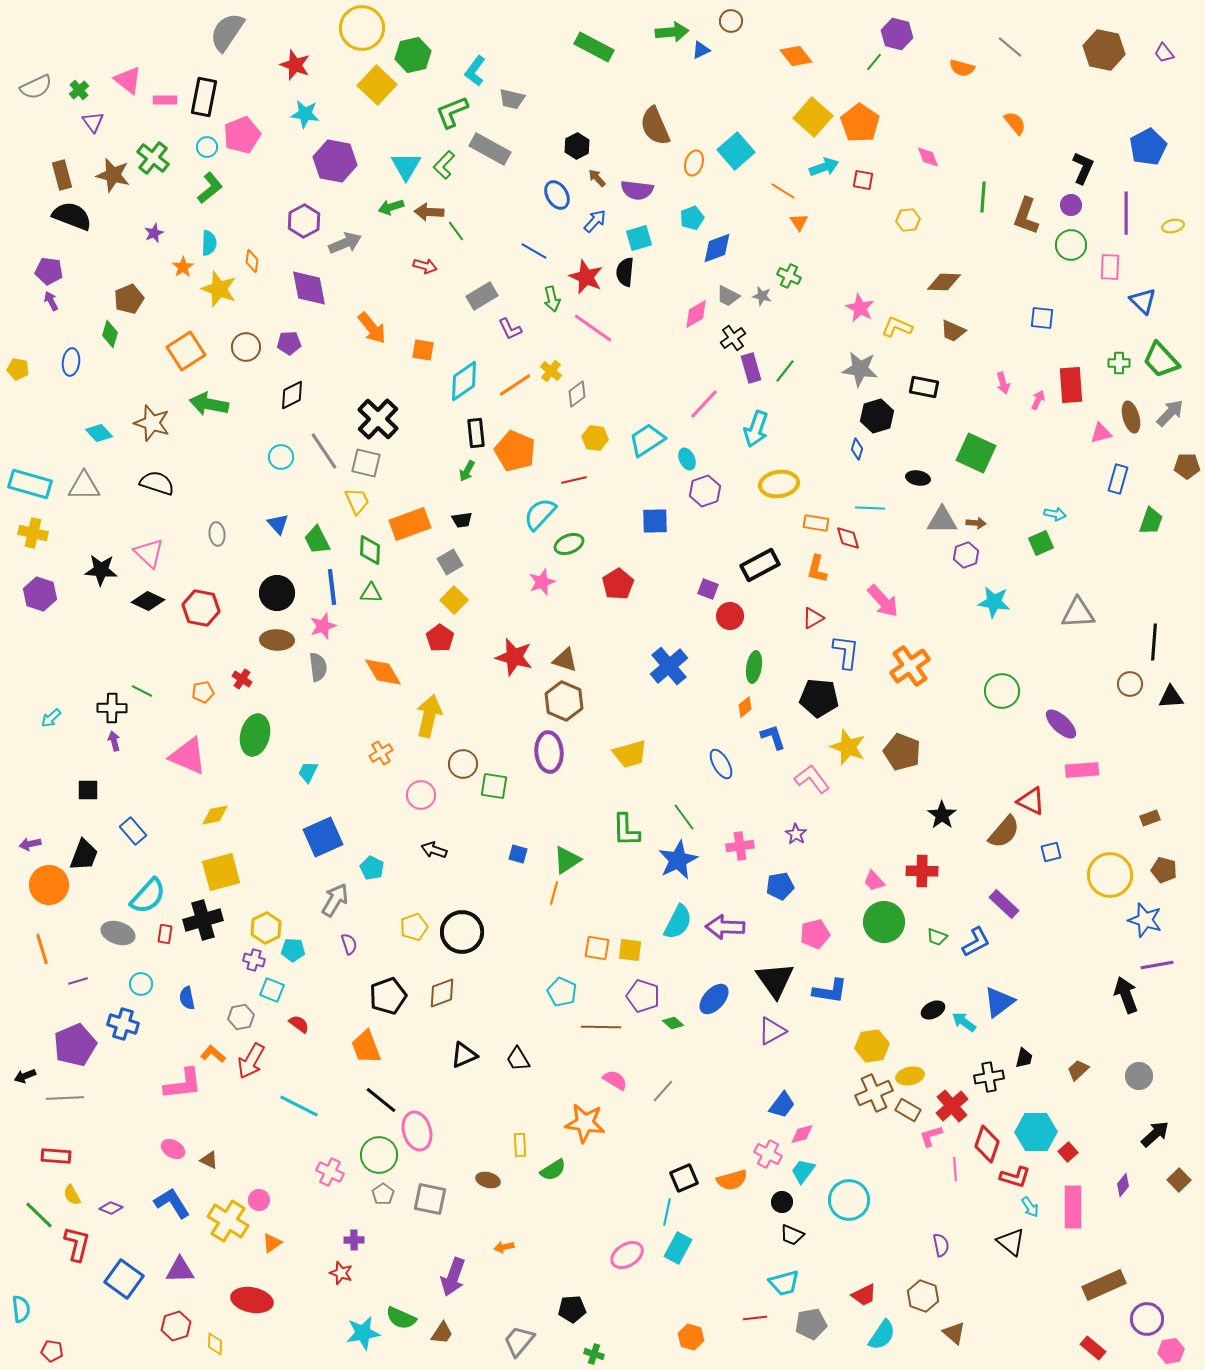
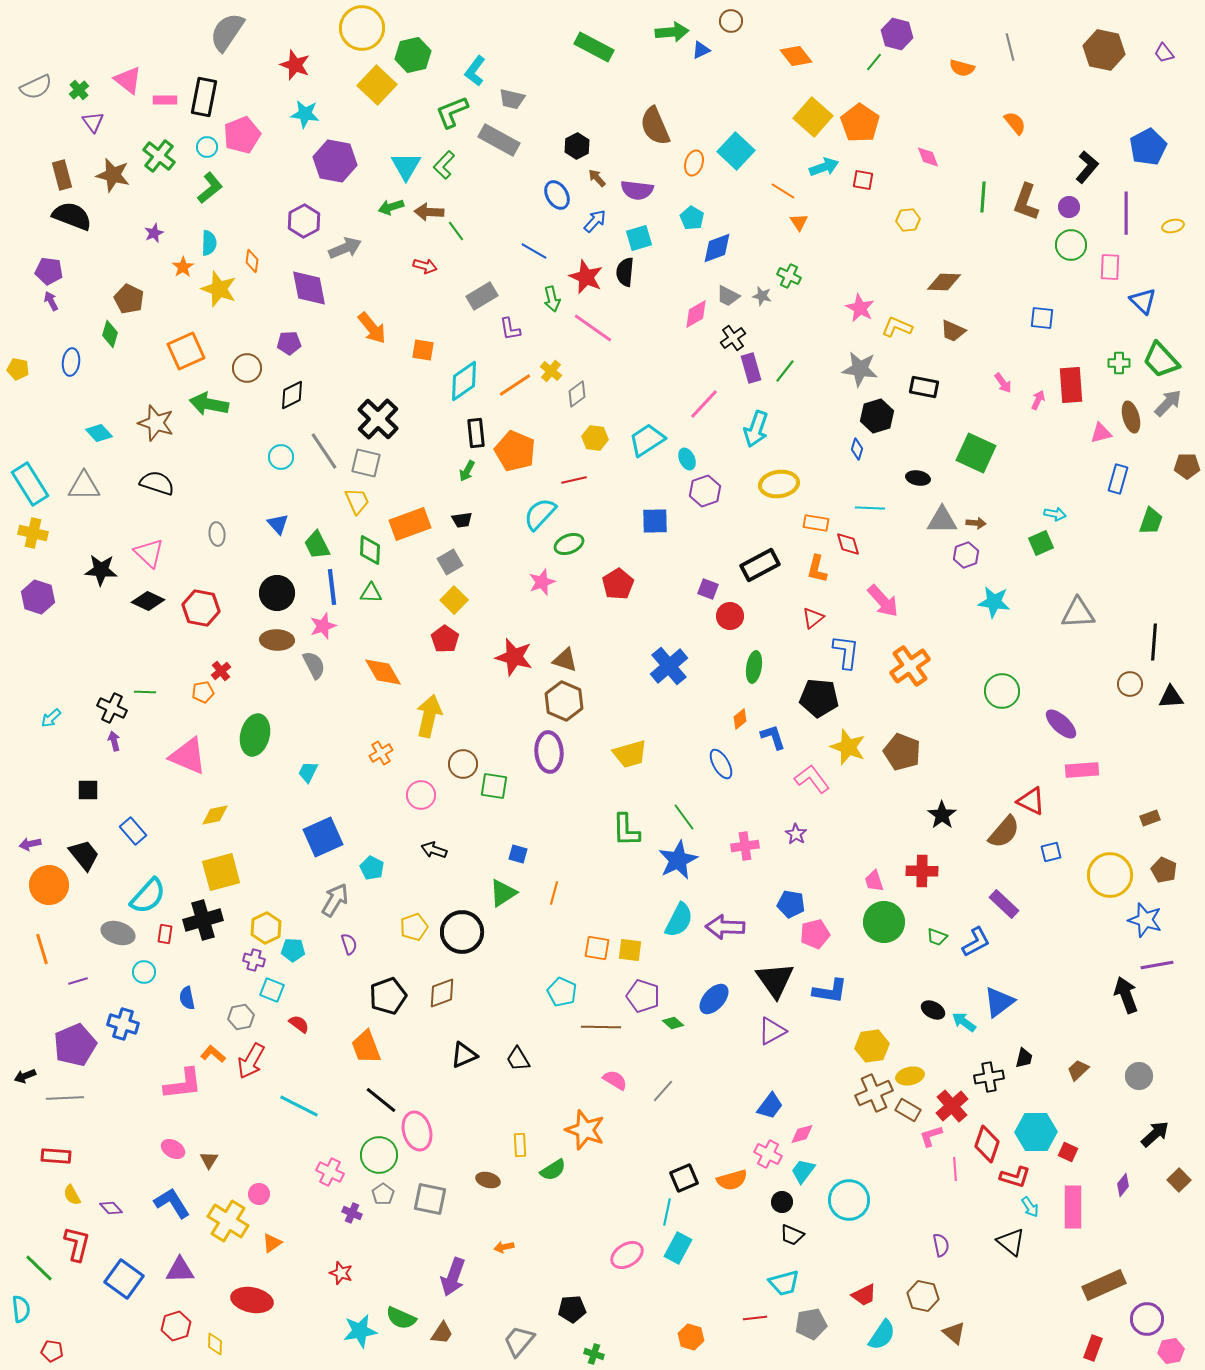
gray line at (1010, 47): rotated 36 degrees clockwise
gray rectangle at (490, 149): moved 9 px right, 9 px up
cyan square at (736, 151): rotated 6 degrees counterclockwise
green cross at (153, 158): moved 6 px right, 2 px up
black L-shape at (1083, 168): moved 4 px right, 1 px up; rotated 16 degrees clockwise
purple circle at (1071, 205): moved 2 px left, 2 px down
brown L-shape at (1026, 216): moved 14 px up
cyan pentagon at (692, 218): rotated 20 degrees counterclockwise
gray arrow at (345, 243): moved 5 px down
brown pentagon at (129, 299): rotated 24 degrees counterclockwise
purple L-shape at (510, 329): rotated 15 degrees clockwise
brown circle at (246, 347): moved 1 px right, 21 px down
orange square at (186, 351): rotated 9 degrees clockwise
pink arrow at (1003, 383): rotated 20 degrees counterclockwise
gray arrow at (1170, 413): moved 2 px left, 10 px up
brown star at (152, 423): moved 4 px right
cyan rectangle at (30, 484): rotated 42 degrees clockwise
red diamond at (848, 538): moved 6 px down
green trapezoid at (317, 540): moved 5 px down
purple hexagon at (40, 594): moved 2 px left, 3 px down
red triangle at (813, 618): rotated 10 degrees counterclockwise
red pentagon at (440, 638): moved 5 px right, 1 px down
gray semicircle at (318, 667): moved 4 px left, 2 px up; rotated 20 degrees counterclockwise
red cross at (242, 679): moved 21 px left, 8 px up; rotated 18 degrees clockwise
green line at (142, 691): moved 3 px right, 1 px down; rotated 25 degrees counterclockwise
orange diamond at (745, 707): moved 5 px left, 12 px down
black cross at (112, 708): rotated 24 degrees clockwise
pink cross at (740, 846): moved 5 px right
black trapezoid at (84, 855): rotated 60 degrees counterclockwise
green triangle at (567, 860): moved 64 px left, 33 px down
brown pentagon at (1164, 870): rotated 10 degrees clockwise
pink trapezoid at (874, 881): rotated 25 degrees clockwise
blue pentagon at (780, 886): moved 11 px right, 18 px down; rotated 20 degrees clockwise
cyan semicircle at (678, 922): moved 1 px right, 2 px up
cyan circle at (141, 984): moved 3 px right, 12 px up
black ellipse at (933, 1010): rotated 55 degrees clockwise
blue trapezoid at (782, 1105): moved 12 px left, 1 px down
orange star at (585, 1123): moved 7 px down; rotated 12 degrees clockwise
red square at (1068, 1152): rotated 24 degrees counterclockwise
brown triangle at (209, 1160): rotated 36 degrees clockwise
pink circle at (259, 1200): moved 6 px up
purple diamond at (111, 1208): rotated 25 degrees clockwise
green line at (39, 1215): moved 53 px down
purple cross at (354, 1240): moved 2 px left, 27 px up; rotated 24 degrees clockwise
brown hexagon at (923, 1296): rotated 8 degrees counterclockwise
cyan star at (363, 1333): moved 3 px left, 2 px up
red rectangle at (1093, 1348): rotated 70 degrees clockwise
